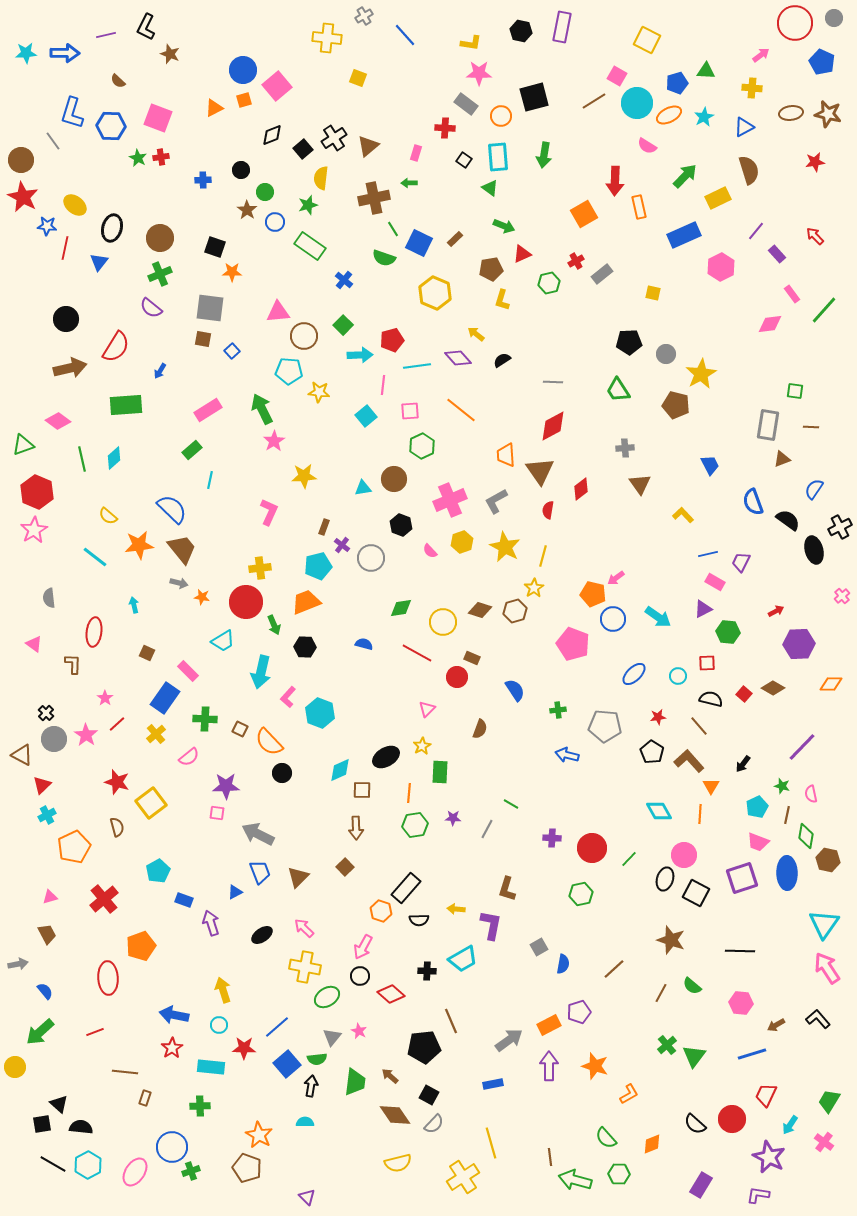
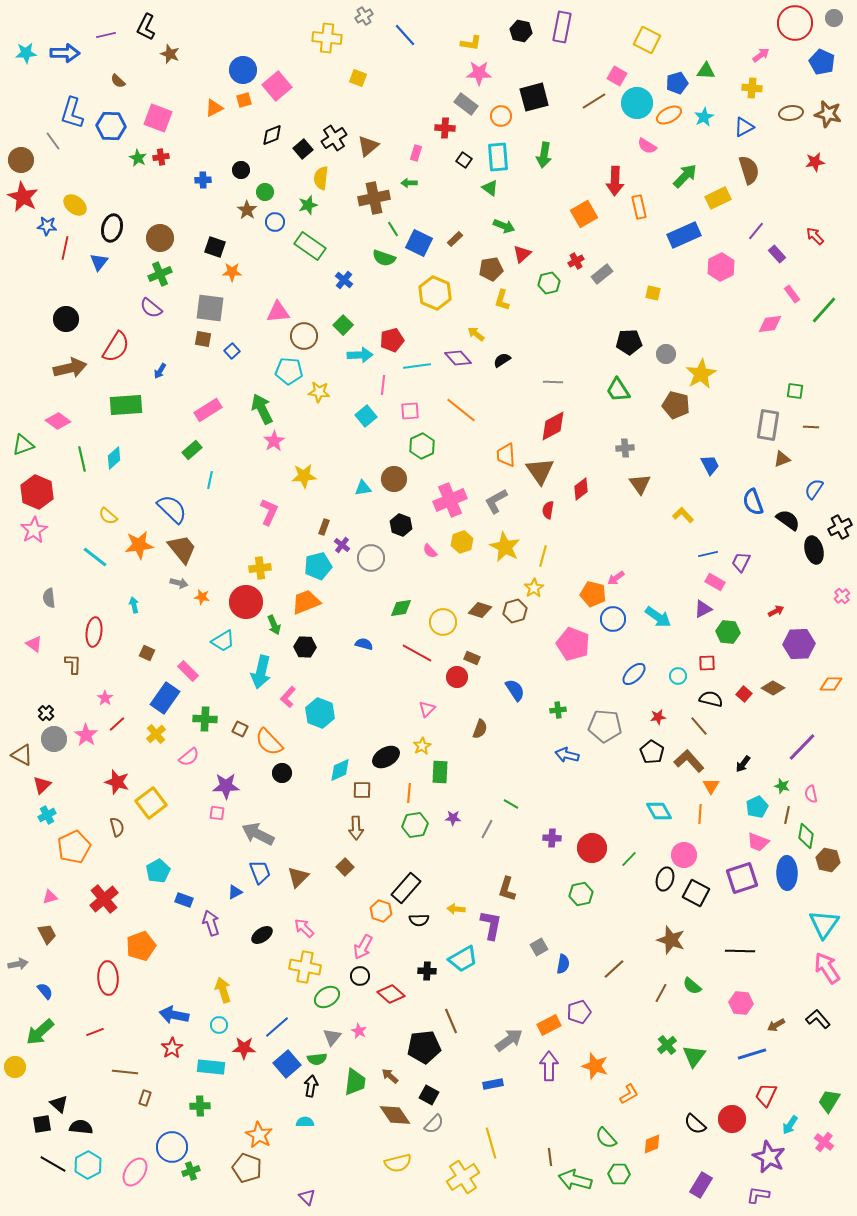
red triangle at (522, 254): rotated 18 degrees counterclockwise
